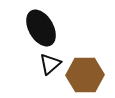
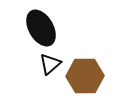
brown hexagon: moved 1 px down
